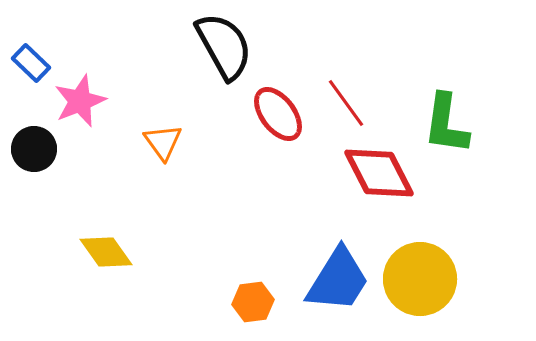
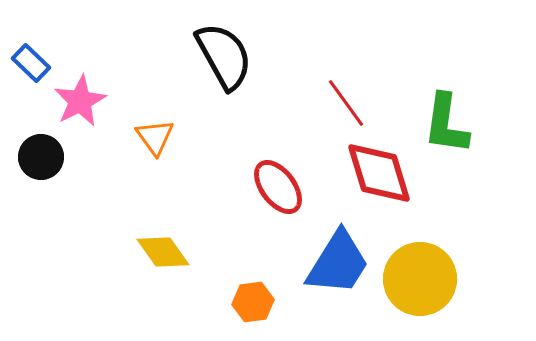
black semicircle: moved 10 px down
pink star: rotated 6 degrees counterclockwise
red ellipse: moved 73 px down
orange triangle: moved 8 px left, 5 px up
black circle: moved 7 px right, 8 px down
red diamond: rotated 10 degrees clockwise
yellow diamond: moved 57 px right
blue trapezoid: moved 17 px up
